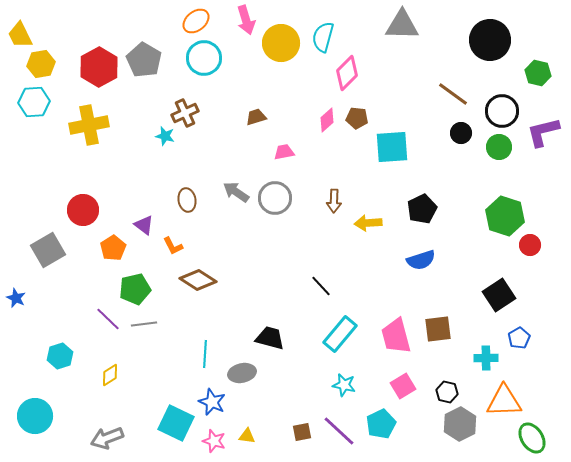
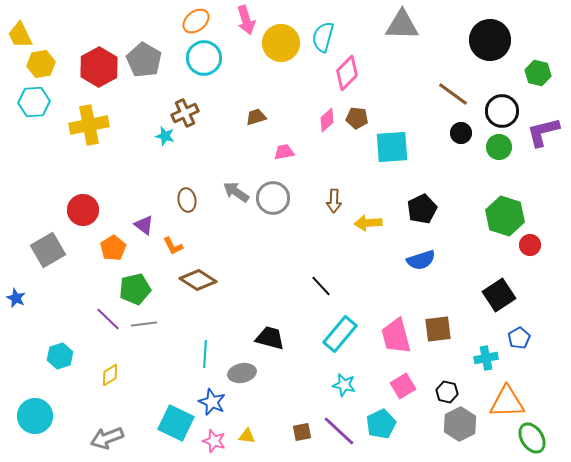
gray circle at (275, 198): moved 2 px left
cyan cross at (486, 358): rotated 10 degrees counterclockwise
orange triangle at (504, 401): moved 3 px right, 1 px down
